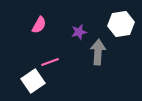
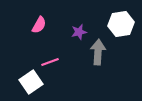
white square: moved 2 px left, 1 px down
